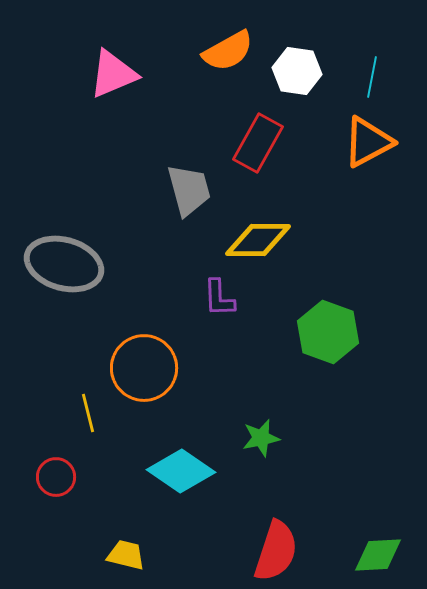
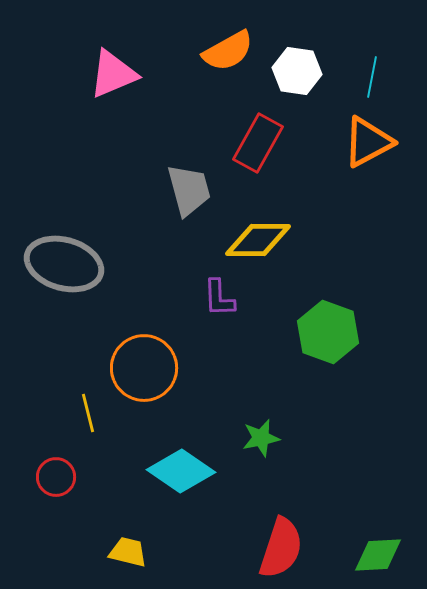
red semicircle: moved 5 px right, 3 px up
yellow trapezoid: moved 2 px right, 3 px up
